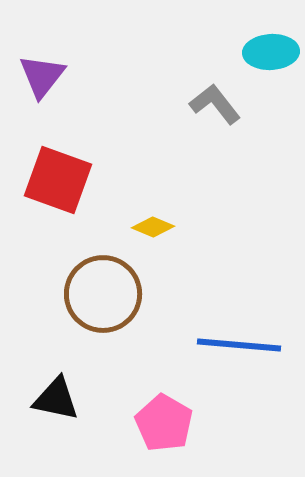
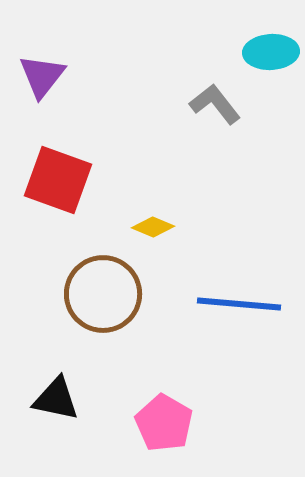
blue line: moved 41 px up
